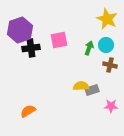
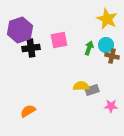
brown cross: moved 2 px right, 9 px up
